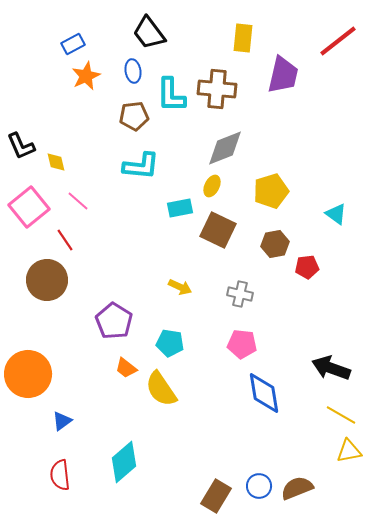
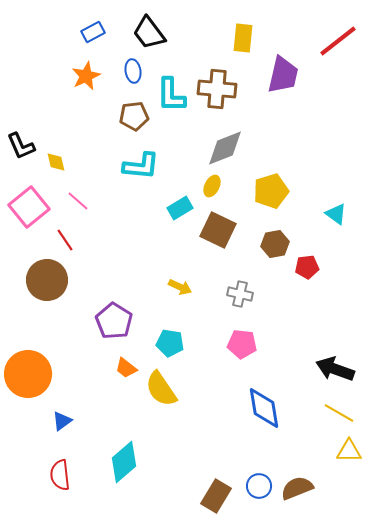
blue rectangle at (73, 44): moved 20 px right, 12 px up
cyan rectangle at (180, 208): rotated 20 degrees counterclockwise
black arrow at (331, 368): moved 4 px right, 1 px down
blue diamond at (264, 393): moved 15 px down
yellow line at (341, 415): moved 2 px left, 2 px up
yellow triangle at (349, 451): rotated 12 degrees clockwise
